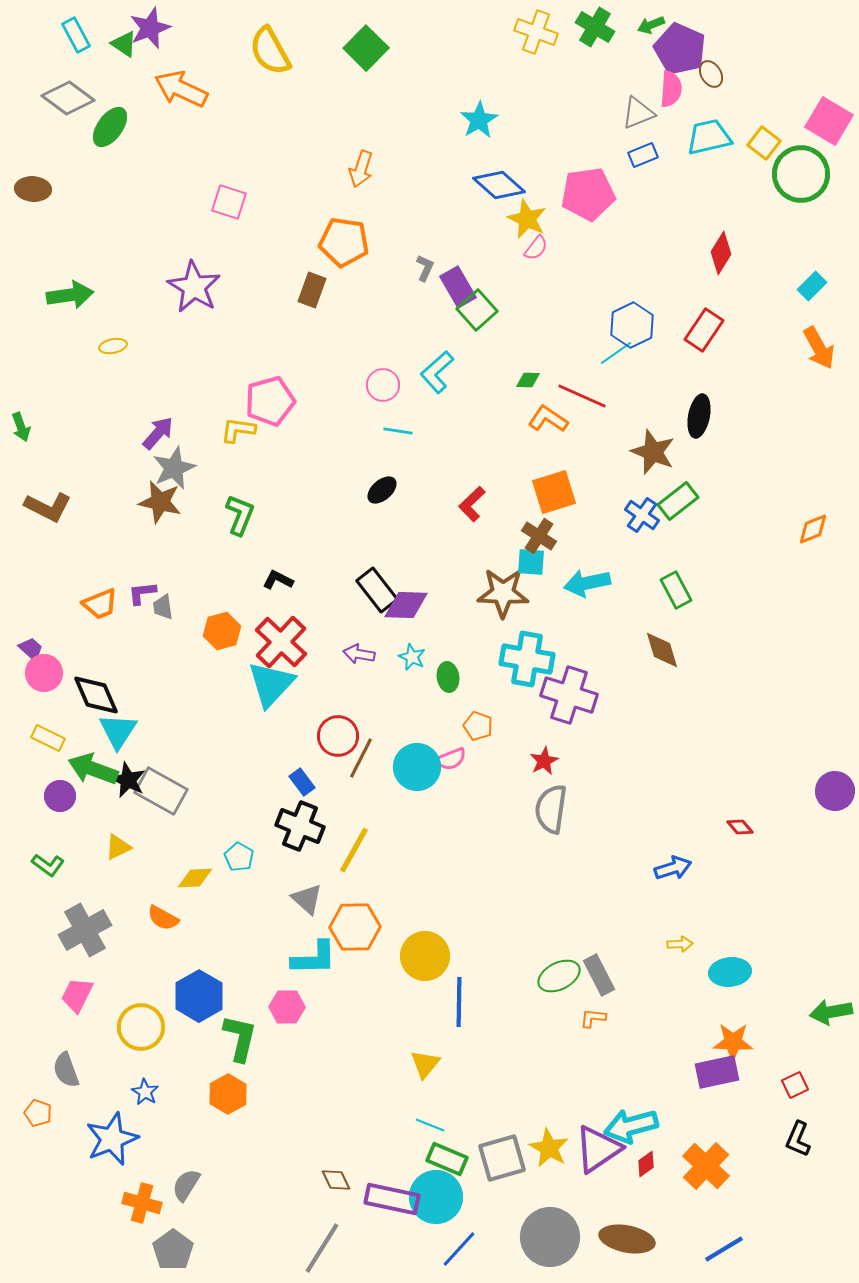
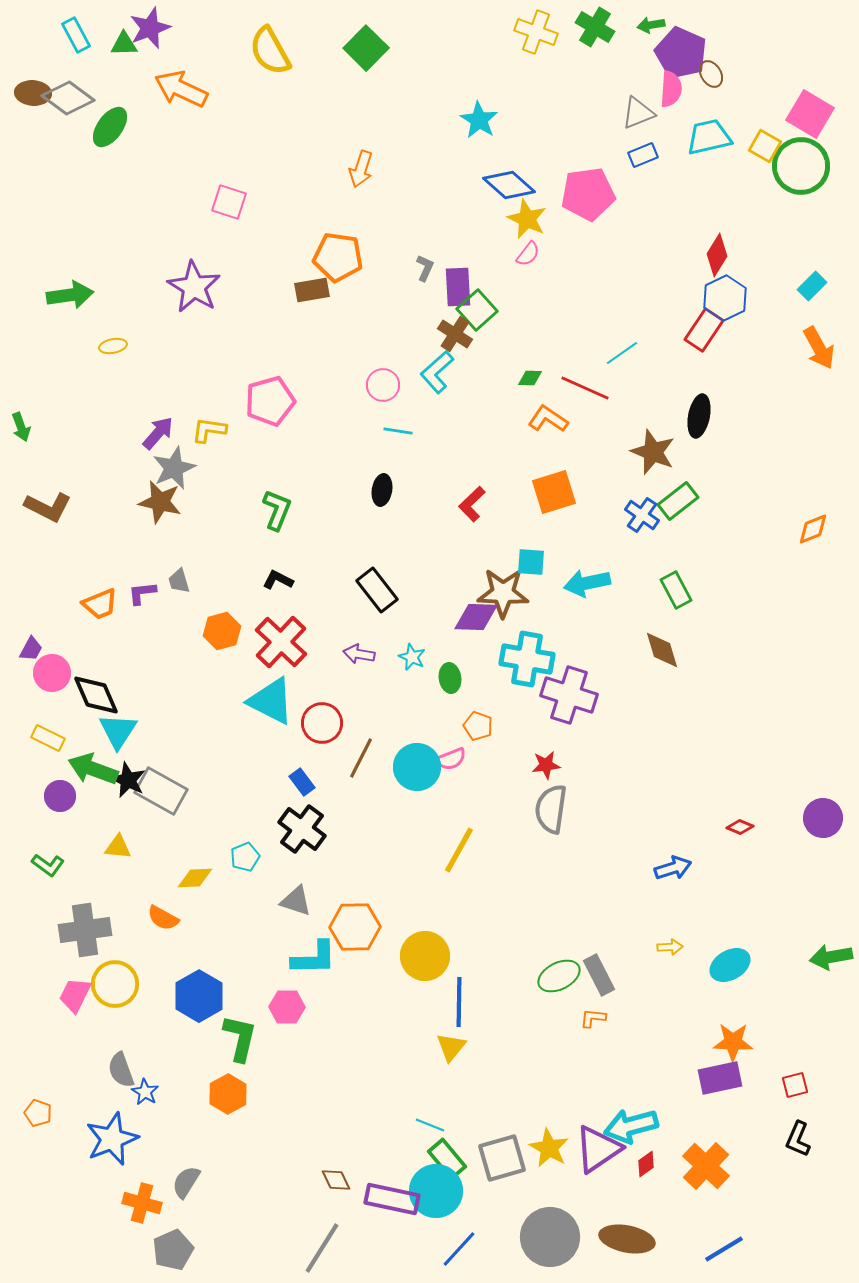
green arrow at (651, 25): rotated 12 degrees clockwise
green triangle at (124, 44): rotated 36 degrees counterclockwise
purple pentagon at (680, 49): moved 1 px right, 4 px down
cyan star at (479, 120): rotated 9 degrees counterclockwise
pink square at (829, 121): moved 19 px left, 7 px up
yellow square at (764, 143): moved 1 px right, 3 px down; rotated 8 degrees counterclockwise
green circle at (801, 174): moved 8 px up
blue diamond at (499, 185): moved 10 px right
brown ellipse at (33, 189): moved 96 px up
orange pentagon at (344, 242): moved 6 px left, 15 px down
pink semicircle at (536, 248): moved 8 px left, 6 px down
red diamond at (721, 253): moved 4 px left, 2 px down
purple rectangle at (458, 287): rotated 27 degrees clockwise
brown rectangle at (312, 290): rotated 60 degrees clockwise
blue hexagon at (632, 325): moved 93 px right, 27 px up
cyan line at (616, 353): moved 6 px right
green diamond at (528, 380): moved 2 px right, 2 px up
red line at (582, 396): moved 3 px right, 8 px up
yellow L-shape at (238, 430): moved 29 px left
black ellipse at (382, 490): rotated 40 degrees counterclockwise
green L-shape at (240, 515): moved 37 px right, 5 px up
brown cross at (539, 536): moved 84 px left, 202 px up
purple diamond at (406, 605): moved 70 px right, 12 px down
gray trapezoid at (163, 607): moved 16 px right, 26 px up; rotated 8 degrees counterclockwise
purple trapezoid at (31, 649): rotated 76 degrees clockwise
pink circle at (44, 673): moved 8 px right
green ellipse at (448, 677): moved 2 px right, 1 px down
cyan triangle at (271, 684): moved 17 px down; rotated 46 degrees counterclockwise
red circle at (338, 736): moved 16 px left, 13 px up
red star at (544, 761): moved 2 px right, 4 px down; rotated 20 degrees clockwise
purple circle at (835, 791): moved 12 px left, 27 px down
black cross at (300, 826): moved 2 px right, 3 px down; rotated 15 degrees clockwise
red diamond at (740, 827): rotated 28 degrees counterclockwise
yellow triangle at (118, 847): rotated 32 degrees clockwise
yellow line at (354, 850): moved 105 px right
cyan pentagon at (239, 857): moved 6 px right; rotated 20 degrees clockwise
gray triangle at (307, 899): moved 11 px left, 2 px down; rotated 24 degrees counterclockwise
gray cross at (85, 930): rotated 21 degrees clockwise
yellow arrow at (680, 944): moved 10 px left, 3 px down
cyan ellipse at (730, 972): moved 7 px up; rotated 24 degrees counterclockwise
pink trapezoid at (77, 995): moved 2 px left
green arrow at (831, 1012): moved 55 px up
yellow circle at (141, 1027): moved 26 px left, 43 px up
yellow triangle at (425, 1064): moved 26 px right, 17 px up
gray semicircle at (66, 1070): moved 55 px right
purple rectangle at (717, 1072): moved 3 px right, 6 px down
red square at (795, 1085): rotated 12 degrees clockwise
green rectangle at (447, 1159): rotated 27 degrees clockwise
gray semicircle at (186, 1185): moved 3 px up
cyan circle at (436, 1197): moved 6 px up
gray pentagon at (173, 1250): rotated 12 degrees clockwise
